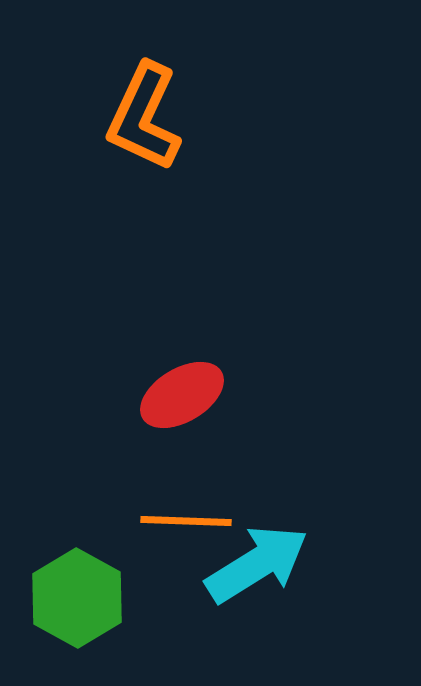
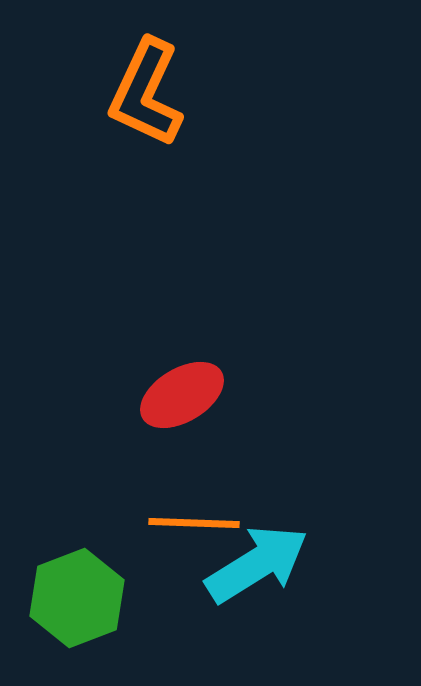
orange L-shape: moved 2 px right, 24 px up
orange line: moved 8 px right, 2 px down
green hexagon: rotated 10 degrees clockwise
